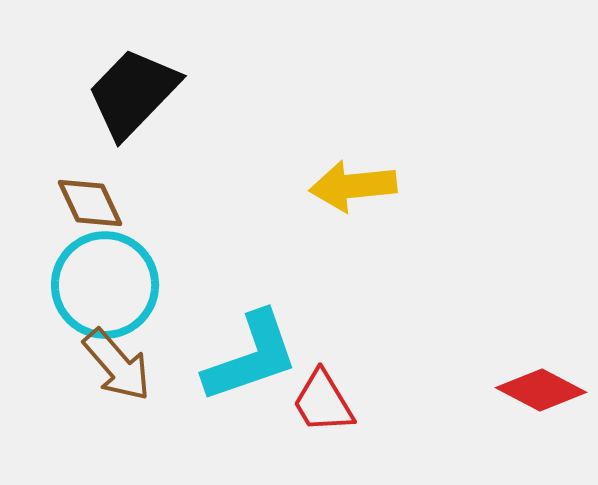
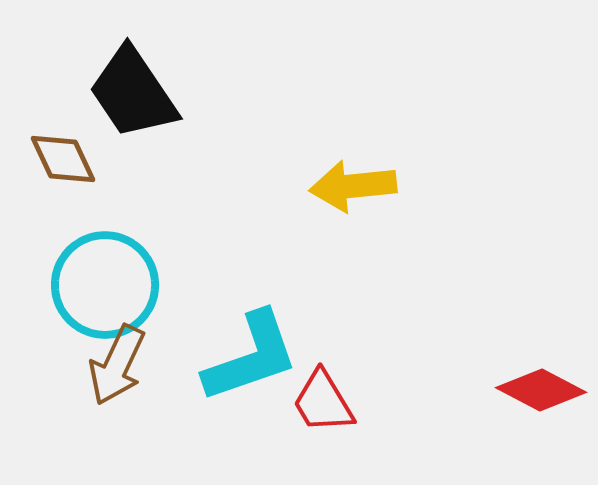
black trapezoid: rotated 78 degrees counterclockwise
brown diamond: moved 27 px left, 44 px up
brown arrow: rotated 66 degrees clockwise
